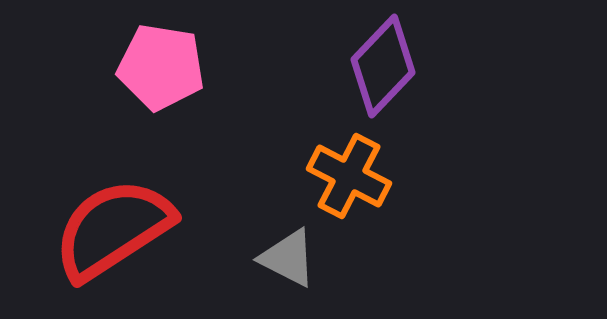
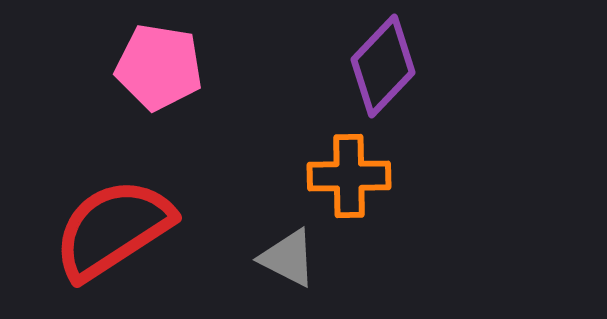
pink pentagon: moved 2 px left
orange cross: rotated 28 degrees counterclockwise
